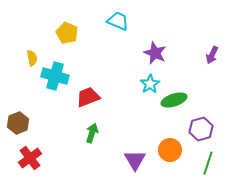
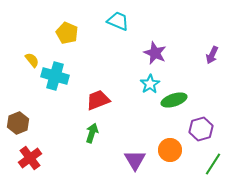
yellow semicircle: moved 2 px down; rotated 28 degrees counterclockwise
red trapezoid: moved 10 px right, 3 px down
green line: moved 5 px right, 1 px down; rotated 15 degrees clockwise
